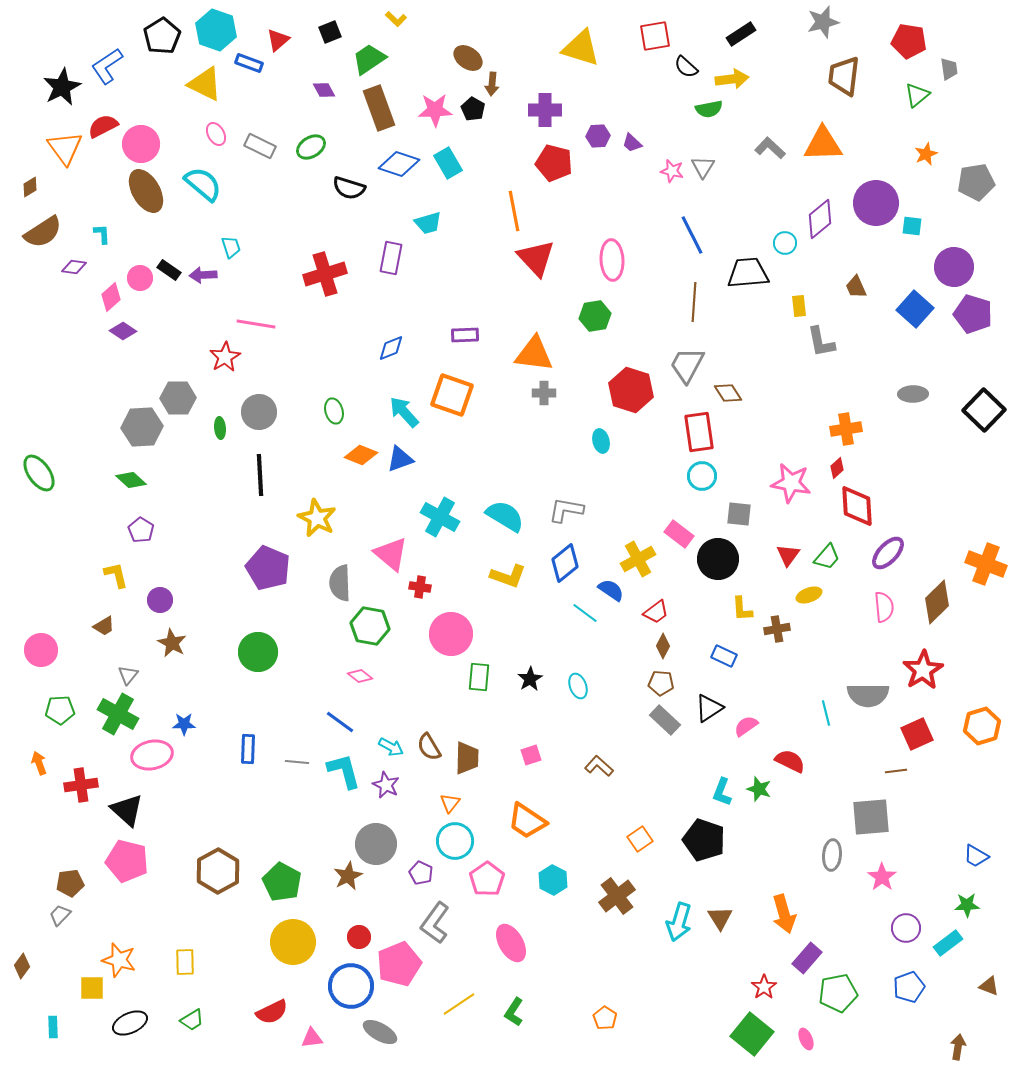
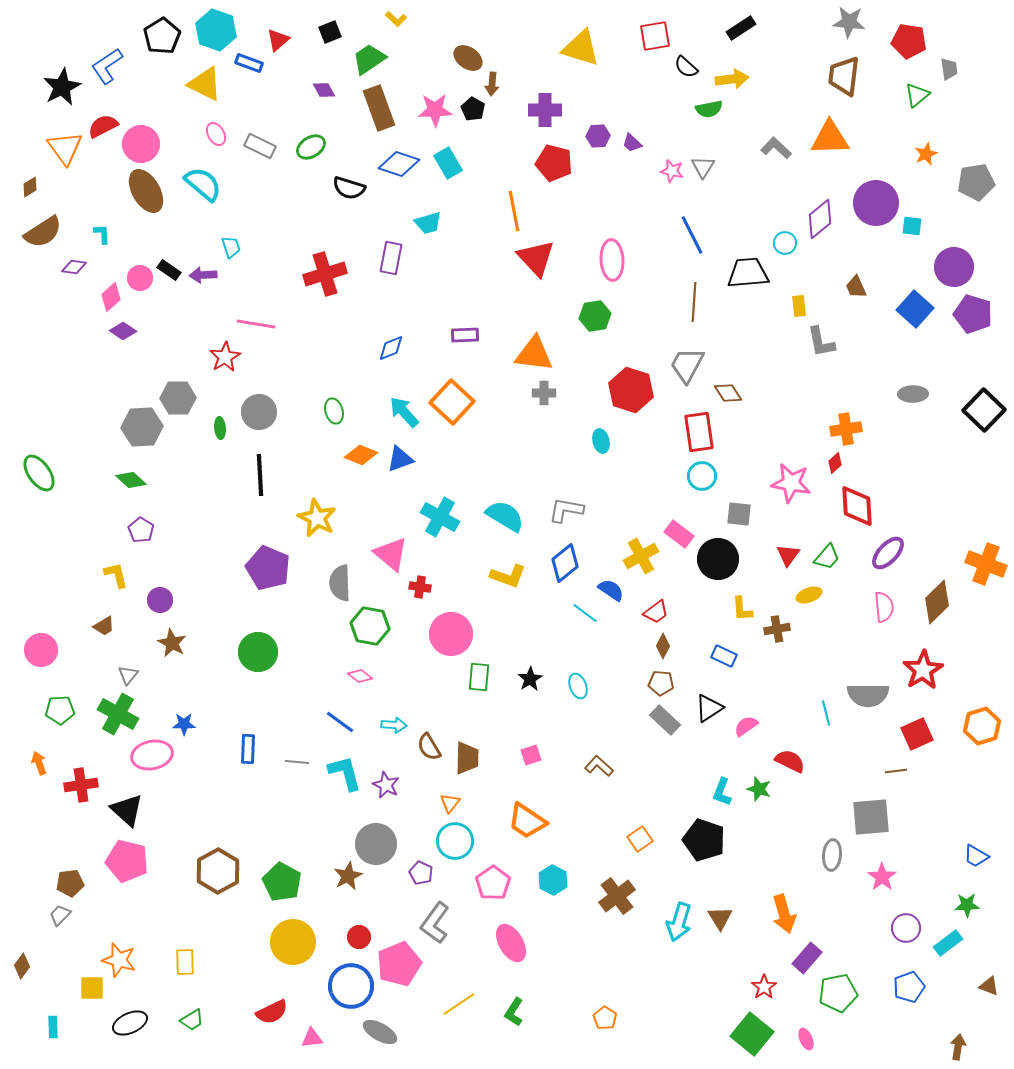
gray star at (823, 22): moved 26 px right; rotated 20 degrees clockwise
black rectangle at (741, 34): moved 6 px up
orange triangle at (823, 144): moved 7 px right, 6 px up
gray L-shape at (770, 148): moved 6 px right
orange square at (452, 395): moved 7 px down; rotated 24 degrees clockwise
red diamond at (837, 468): moved 2 px left, 5 px up
yellow cross at (638, 559): moved 3 px right, 3 px up
cyan arrow at (391, 747): moved 3 px right, 22 px up; rotated 25 degrees counterclockwise
cyan L-shape at (344, 771): moved 1 px right, 2 px down
pink pentagon at (487, 879): moved 6 px right, 4 px down
